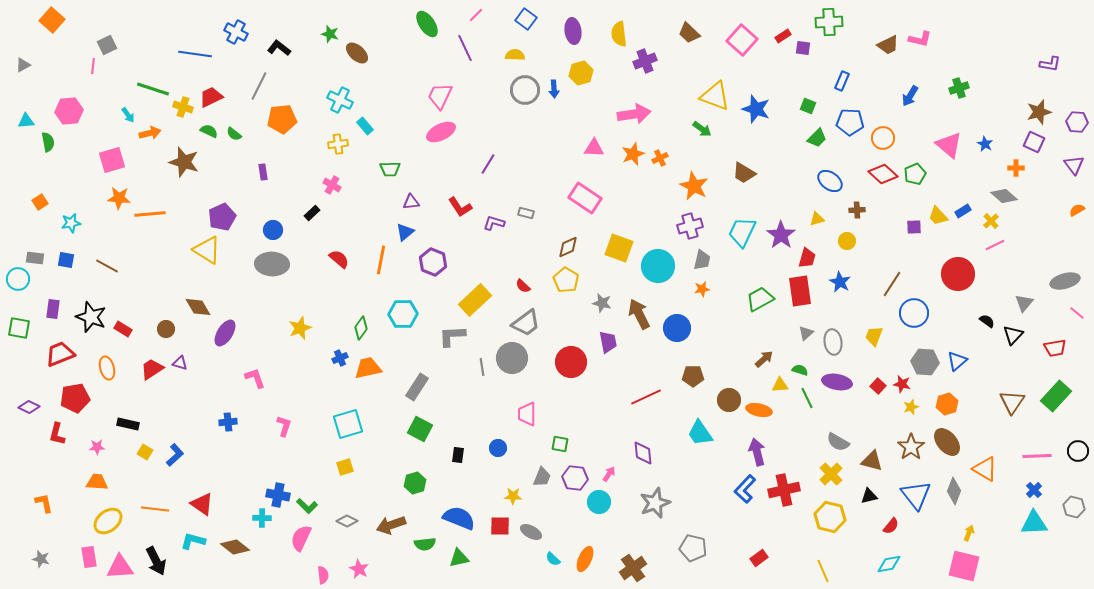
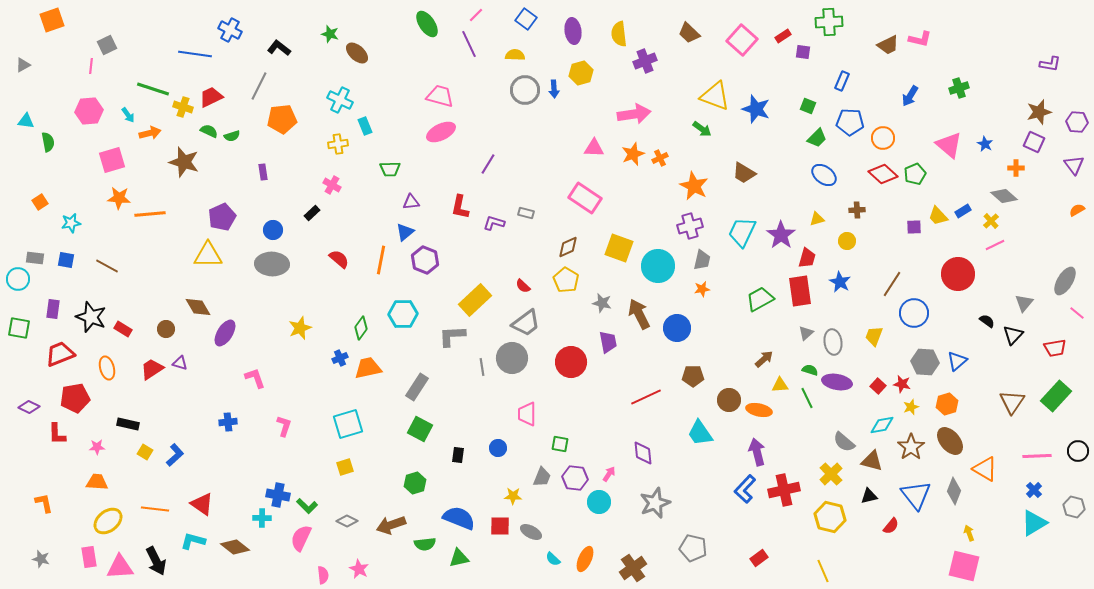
orange square at (52, 20): rotated 30 degrees clockwise
blue cross at (236, 32): moved 6 px left, 2 px up
purple line at (465, 48): moved 4 px right, 4 px up
purple square at (803, 48): moved 4 px down
pink line at (93, 66): moved 2 px left
pink trapezoid at (440, 96): rotated 80 degrees clockwise
pink hexagon at (69, 111): moved 20 px right
cyan triangle at (26, 121): rotated 12 degrees clockwise
cyan rectangle at (365, 126): rotated 18 degrees clockwise
green semicircle at (234, 134): moved 2 px left, 2 px down; rotated 56 degrees counterclockwise
blue ellipse at (830, 181): moved 6 px left, 6 px up
red L-shape at (460, 207): rotated 45 degrees clockwise
yellow triangle at (207, 250): moved 1 px right, 5 px down; rotated 32 degrees counterclockwise
purple hexagon at (433, 262): moved 8 px left, 2 px up
gray ellipse at (1065, 281): rotated 44 degrees counterclockwise
green semicircle at (800, 370): moved 10 px right
red L-shape at (57, 434): rotated 15 degrees counterclockwise
gray semicircle at (838, 442): moved 6 px right; rotated 10 degrees clockwise
brown ellipse at (947, 442): moved 3 px right, 1 px up
cyan triangle at (1034, 523): rotated 28 degrees counterclockwise
yellow arrow at (969, 533): rotated 42 degrees counterclockwise
cyan diamond at (889, 564): moved 7 px left, 139 px up
